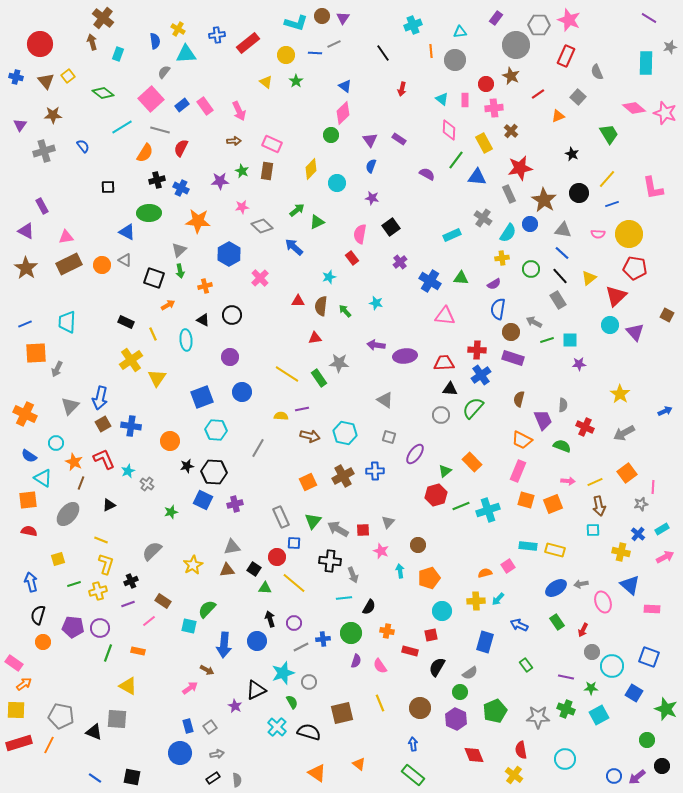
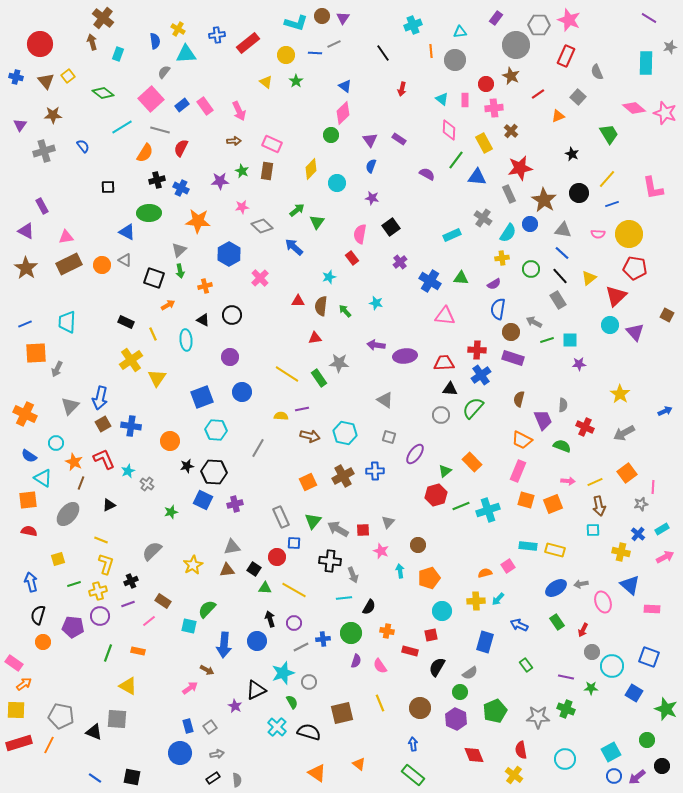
green triangle at (317, 222): rotated 28 degrees counterclockwise
yellow line at (294, 583): moved 7 px down; rotated 10 degrees counterclockwise
purple circle at (100, 628): moved 12 px up
cyan square at (599, 715): moved 12 px right, 37 px down
